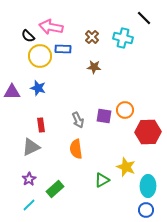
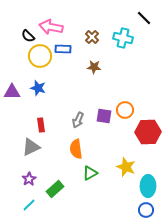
gray arrow: rotated 49 degrees clockwise
green triangle: moved 12 px left, 7 px up
